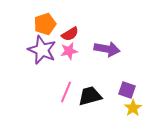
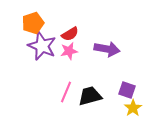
orange pentagon: moved 12 px left, 1 px up
purple star: moved 4 px up
